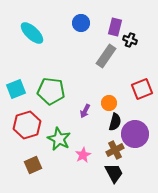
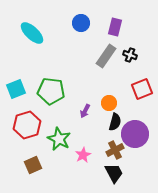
black cross: moved 15 px down
